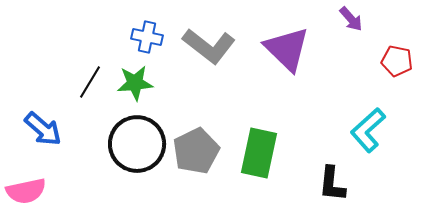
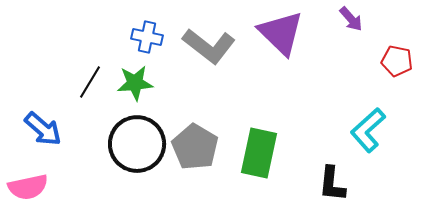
purple triangle: moved 6 px left, 16 px up
gray pentagon: moved 1 px left, 4 px up; rotated 15 degrees counterclockwise
pink semicircle: moved 2 px right, 4 px up
